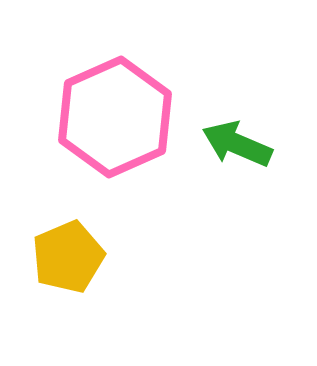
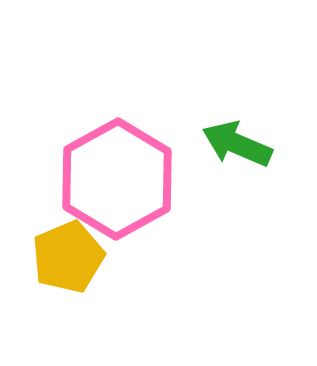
pink hexagon: moved 2 px right, 62 px down; rotated 5 degrees counterclockwise
